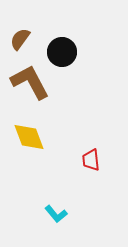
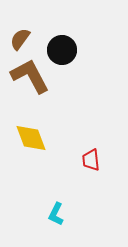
black circle: moved 2 px up
brown L-shape: moved 6 px up
yellow diamond: moved 2 px right, 1 px down
cyan L-shape: rotated 65 degrees clockwise
